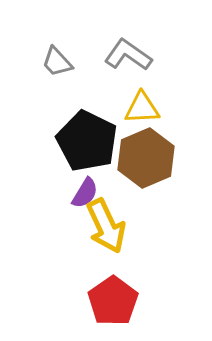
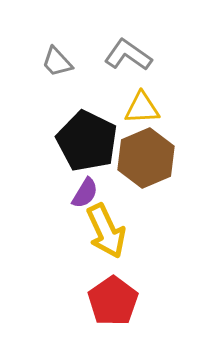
yellow arrow: moved 5 px down
